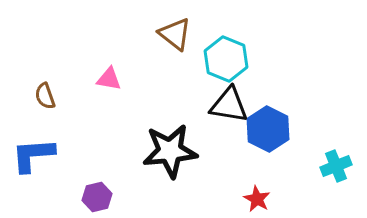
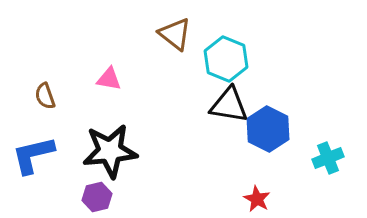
black star: moved 60 px left
blue L-shape: rotated 9 degrees counterclockwise
cyan cross: moved 8 px left, 8 px up
